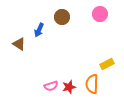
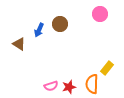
brown circle: moved 2 px left, 7 px down
yellow rectangle: moved 4 px down; rotated 24 degrees counterclockwise
